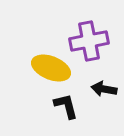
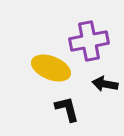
black arrow: moved 1 px right, 5 px up
black L-shape: moved 1 px right, 3 px down
